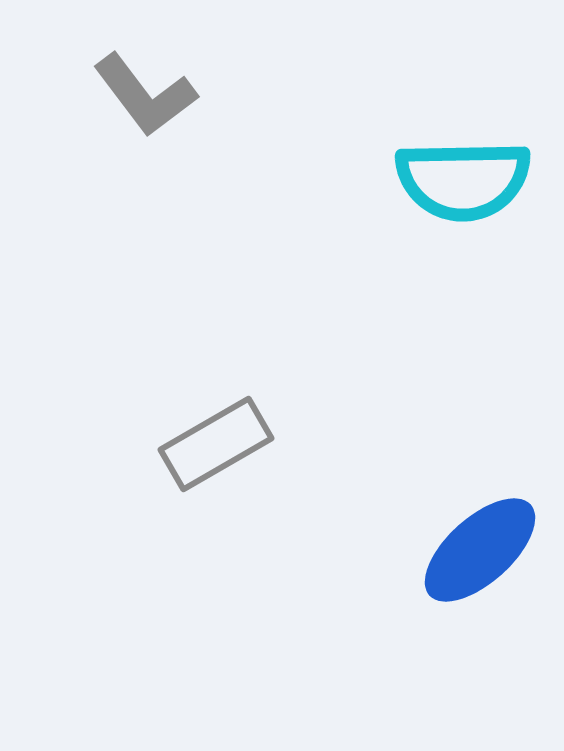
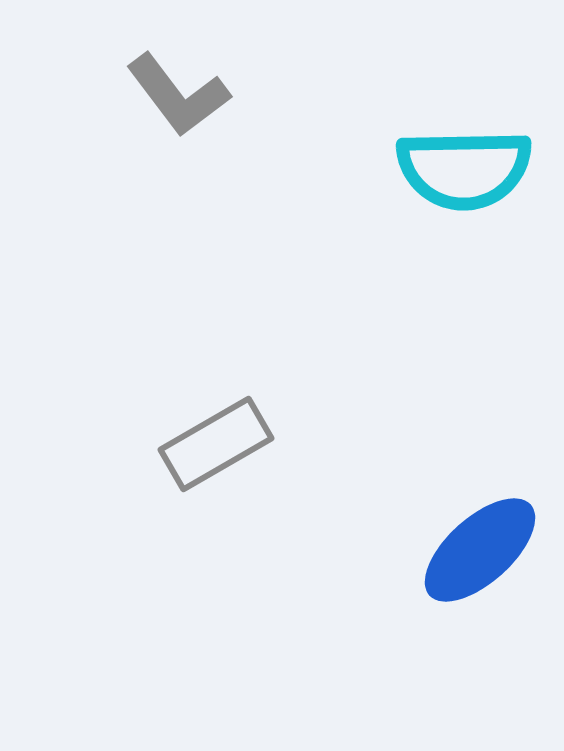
gray L-shape: moved 33 px right
cyan semicircle: moved 1 px right, 11 px up
